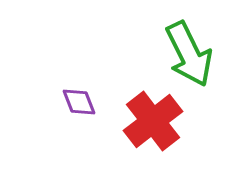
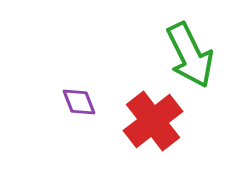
green arrow: moved 1 px right, 1 px down
